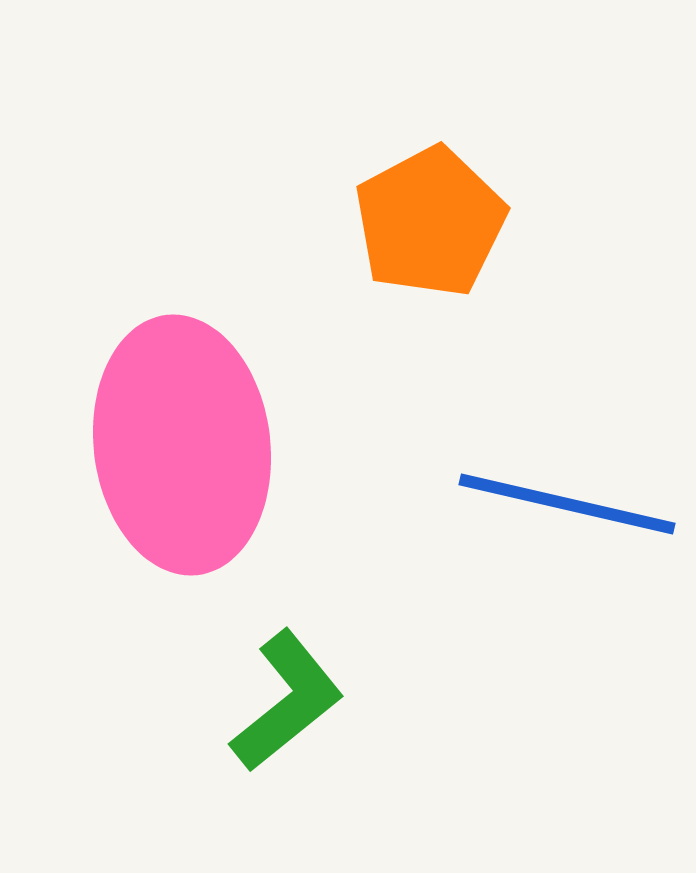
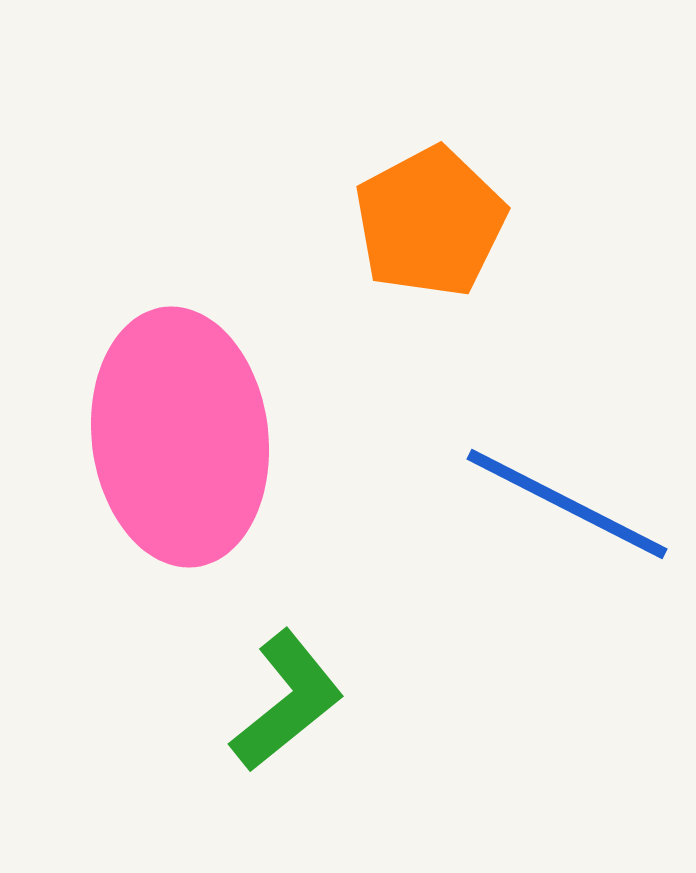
pink ellipse: moved 2 px left, 8 px up
blue line: rotated 14 degrees clockwise
